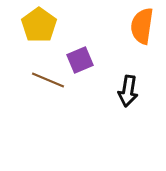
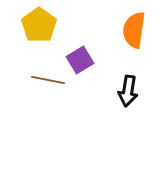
orange semicircle: moved 8 px left, 4 px down
purple square: rotated 8 degrees counterclockwise
brown line: rotated 12 degrees counterclockwise
